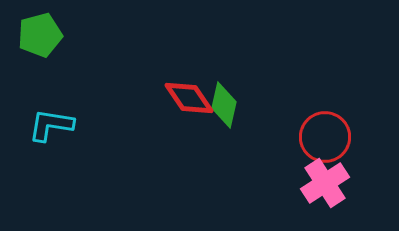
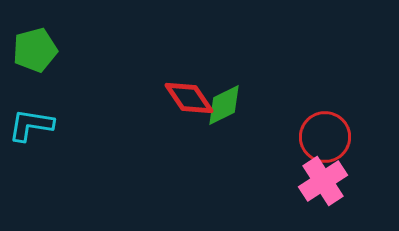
green pentagon: moved 5 px left, 15 px down
green diamond: rotated 51 degrees clockwise
cyan L-shape: moved 20 px left
pink cross: moved 2 px left, 2 px up
